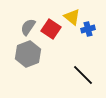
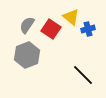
yellow triangle: moved 1 px left
gray semicircle: moved 1 px left, 2 px up
gray hexagon: moved 1 px left, 1 px down
